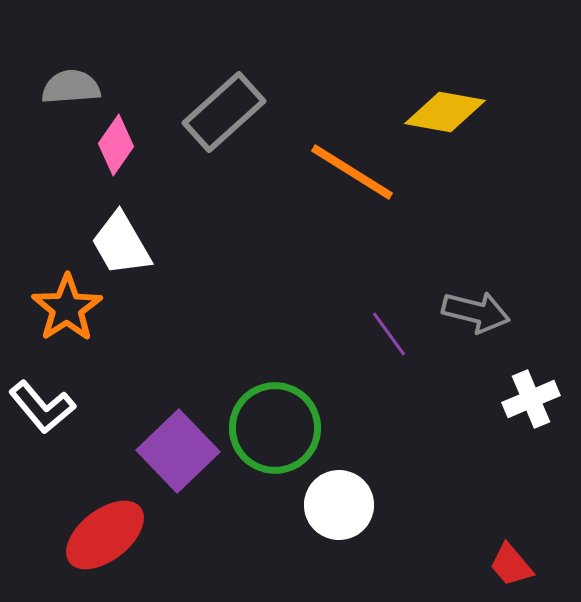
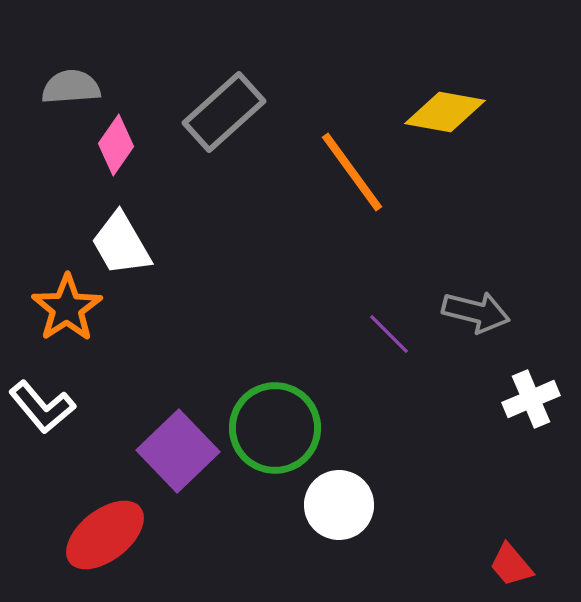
orange line: rotated 22 degrees clockwise
purple line: rotated 9 degrees counterclockwise
